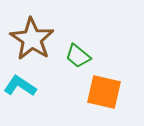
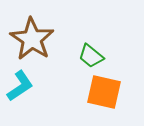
green trapezoid: moved 13 px right
cyan L-shape: rotated 112 degrees clockwise
